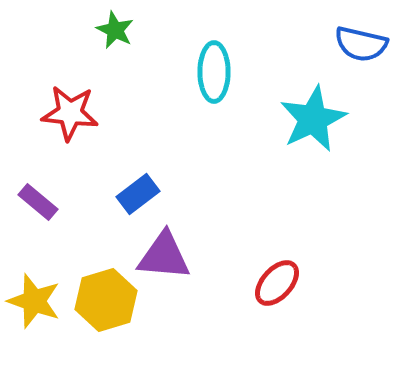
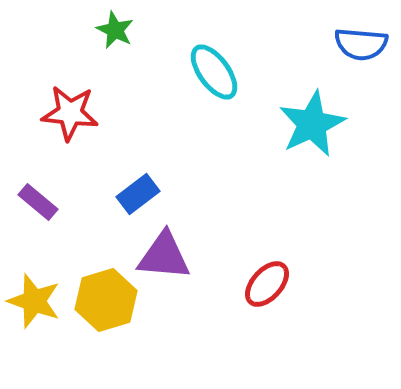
blue semicircle: rotated 8 degrees counterclockwise
cyan ellipse: rotated 36 degrees counterclockwise
cyan star: moved 1 px left, 5 px down
red ellipse: moved 10 px left, 1 px down
